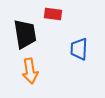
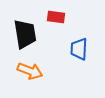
red rectangle: moved 3 px right, 3 px down
orange arrow: rotated 60 degrees counterclockwise
